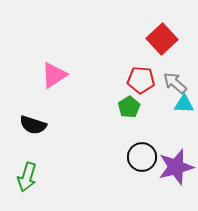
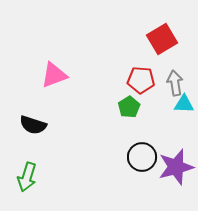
red square: rotated 12 degrees clockwise
pink triangle: rotated 12 degrees clockwise
gray arrow: rotated 40 degrees clockwise
